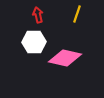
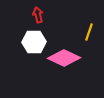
yellow line: moved 12 px right, 18 px down
pink diamond: moved 1 px left; rotated 12 degrees clockwise
